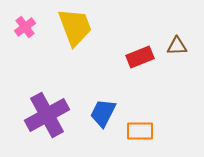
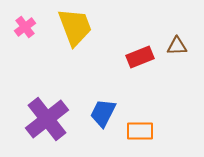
purple cross: moved 4 px down; rotated 9 degrees counterclockwise
